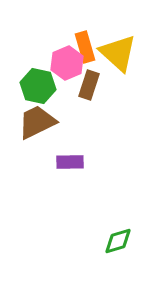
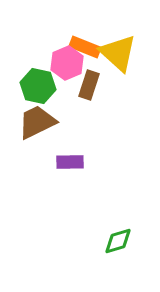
orange rectangle: rotated 52 degrees counterclockwise
